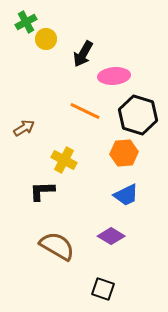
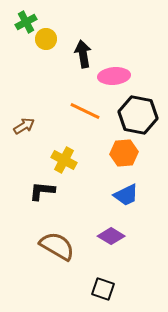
black arrow: rotated 140 degrees clockwise
black hexagon: rotated 6 degrees counterclockwise
brown arrow: moved 2 px up
black L-shape: rotated 8 degrees clockwise
